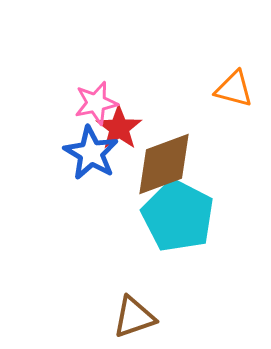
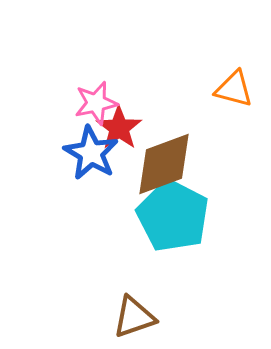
cyan pentagon: moved 5 px left
